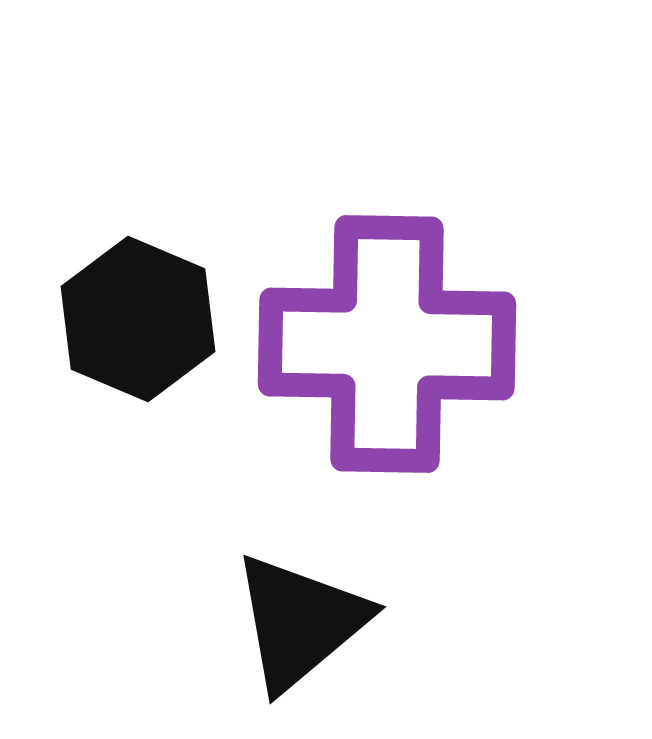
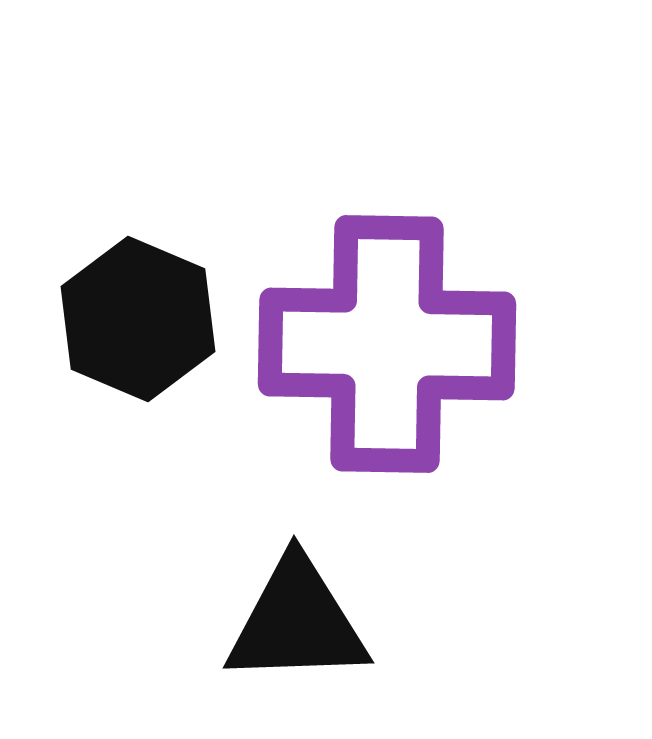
black triangle: moved 3 px left; rotated 38 degrees clockwise
